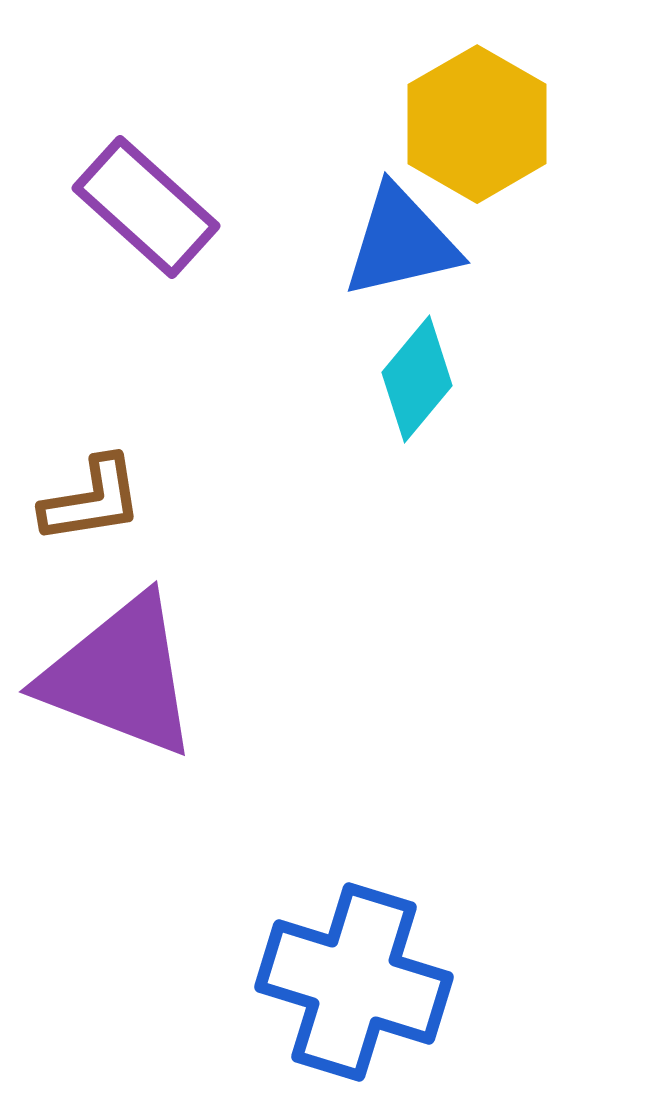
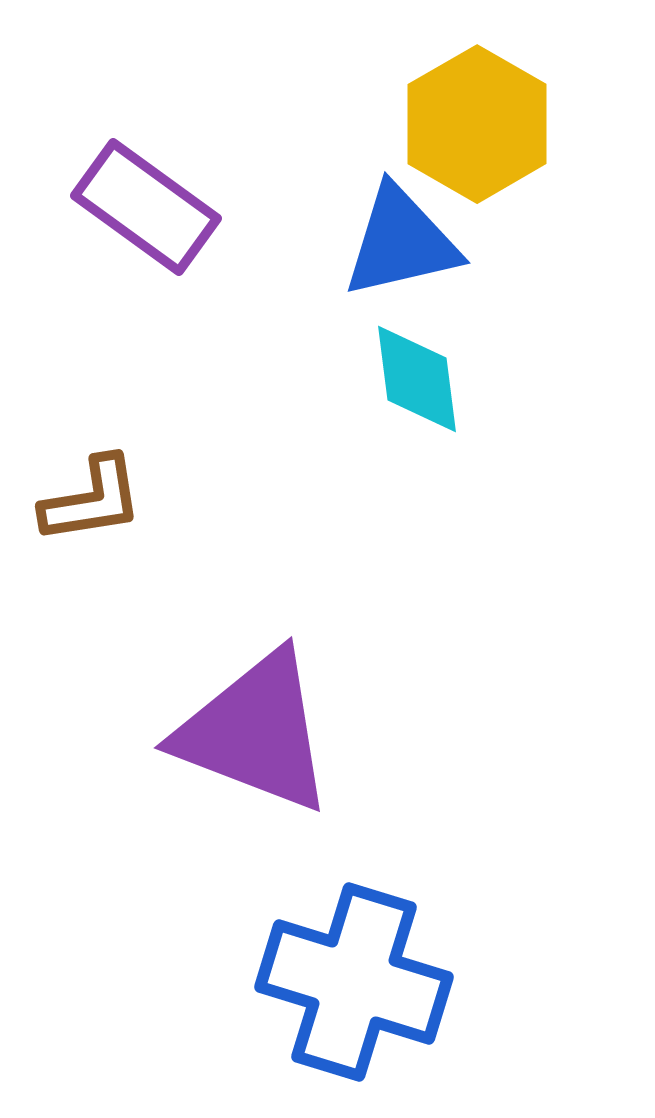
purple rectangle: rotated 6 degrees counterclockwise
cyan diamond: rotated 47 degrees counterclockwise
purple triangle: moved 135 px right, 56 px down
